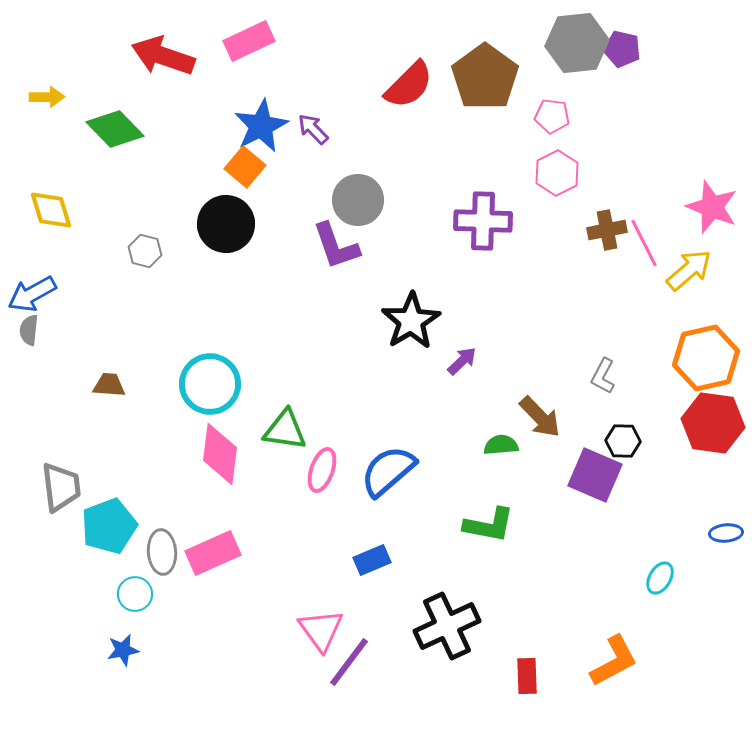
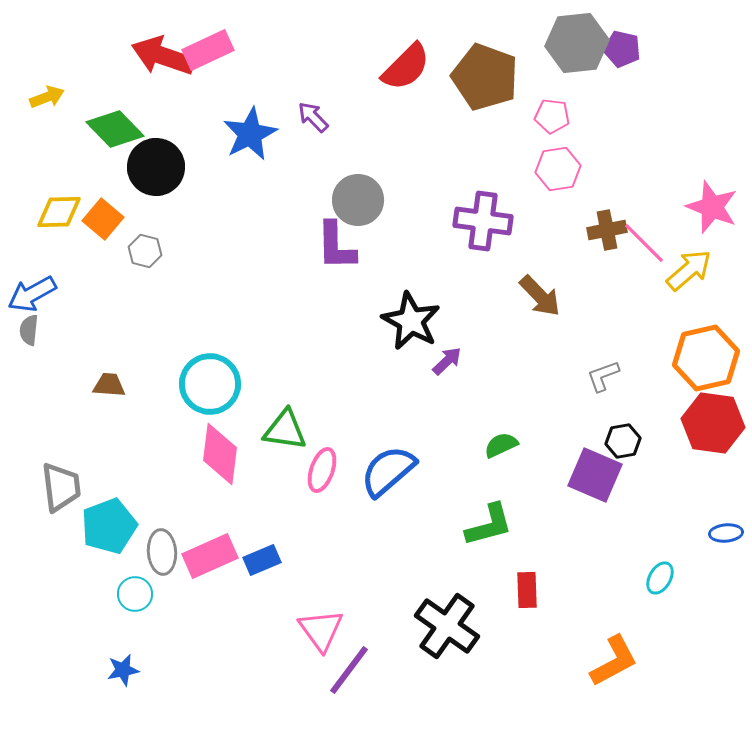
pink rectangle at (249, 41): moved 41 px left, 9 px down
brown pentagon at (485, 77): rotated 16 degrees counterclockwise
red semicircle at (409, 85): moved 3 px left, 18 px up
yellow arrow at (47, 97): rotated 20 degrees counterclockwise
blue star at (261, 126): moved 11 px left, 8 px down
purple arrow at (313, 129): moved 12 px up
orange square at (245, 167): moved 142 px left, 52 px down
pink hexagon at (557, 173): moved 1 px right, 4 px up; rotated 18 degrees clockwise
yellow diamond at (51, 210): moved 8 px right, 2 px down; rotated 75 degrees counterclockwise
purple cross at (483, 221): rotated 6 degrees clockwise
black circle at (226, 224): moved 70 px left, 57 px up
pink line at (644, 243): rotated 18 degrees counterclockwise
purple L-shape at (336, 246): rotated 18 degrees clockwise
black star at (411, 321): rotated 12 degrees counterclockwise
purple arrow at (462, 361): moved 15 px left
gray L-shape at (603, 376): rotated 42 degrees clockwise
brown arrow at (540, 417): moved 121 px up
black hexagon at (623, 441): rotated 12 degrees counterclockwise
green semicircle at (501, 445): rotated 20 degrees counterclockwise
green L-shape at (489, 525): rotated 26 degrees counterclockwise
pink rectangle at (213, 553): moved 3 px left, 3 px down
blue rectangle at (372, 560): moved 110 px left
black cross at (447, 626): rotated 30 degrees counterclockwise
blue star at (123, 650): moved 20 px down
purple line at (349, 662): moved 8 px down
red rectangle at (527, 676): moved 86 px up
